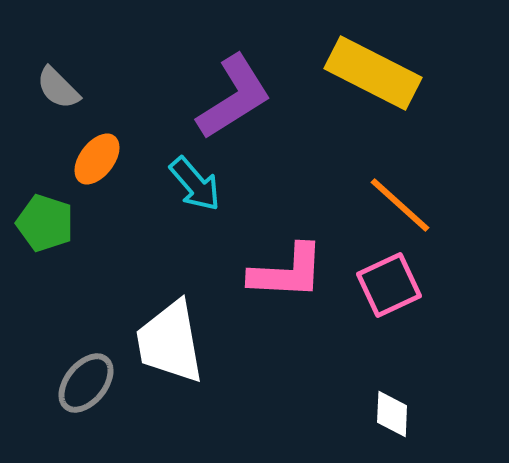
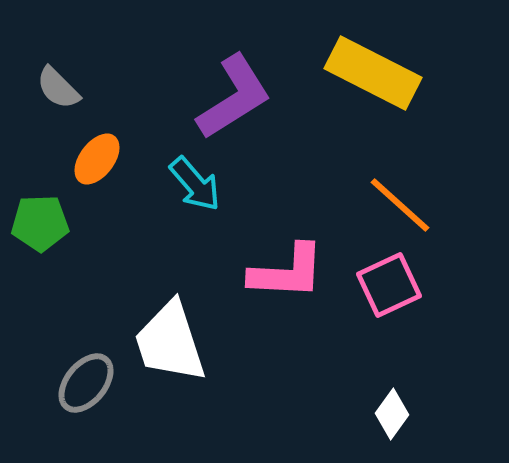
green pentagon: moved 5 px left; rotated 20 degrees counterclockwise
white trapezoid: rotated 8 degrees counterclockwise
white diamond: rotated 33 degrees clockwise
